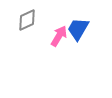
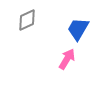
pink arrow: moved 8 px right, 23 px down
